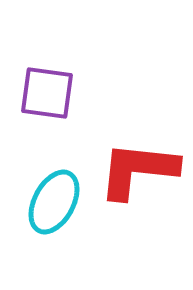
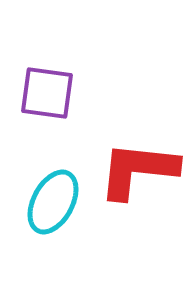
cyan ellipse: moved 1 px left
